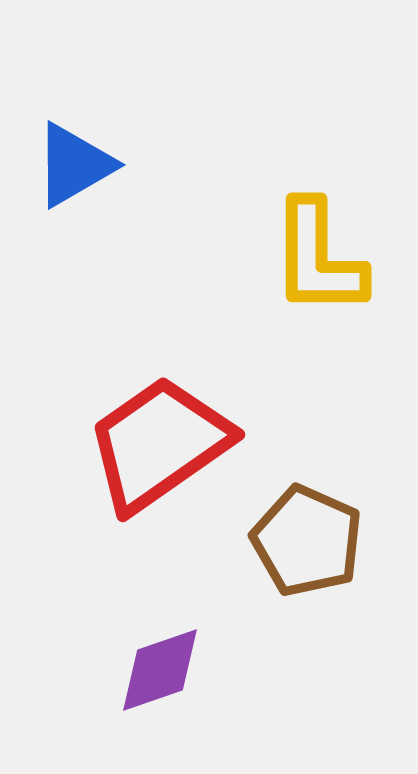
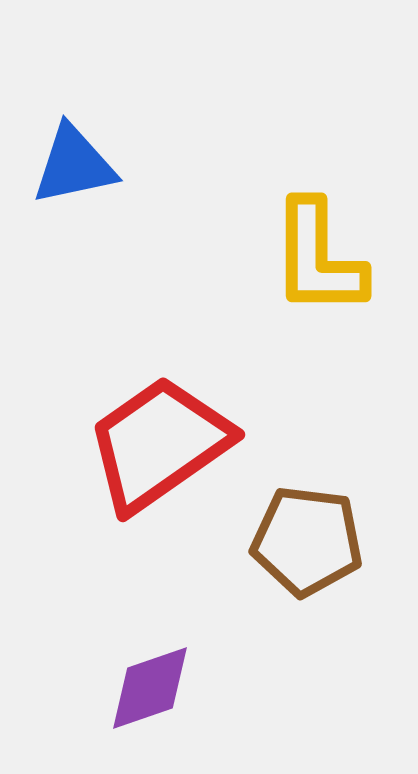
blue triangle: rotated 18 degrees clockwise
brown pentagon: rotated 17 degrees counterclockwise
purple diamond: moved 10 px left, 18 px down
